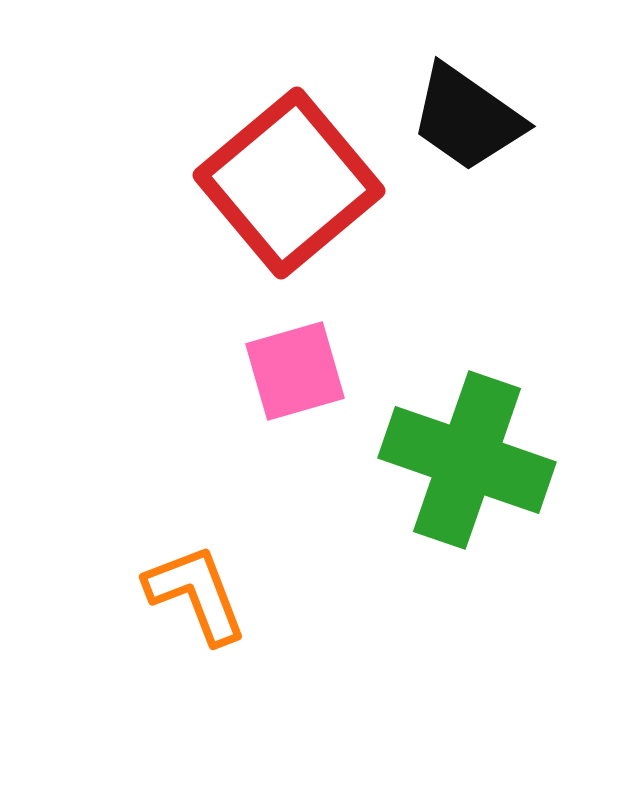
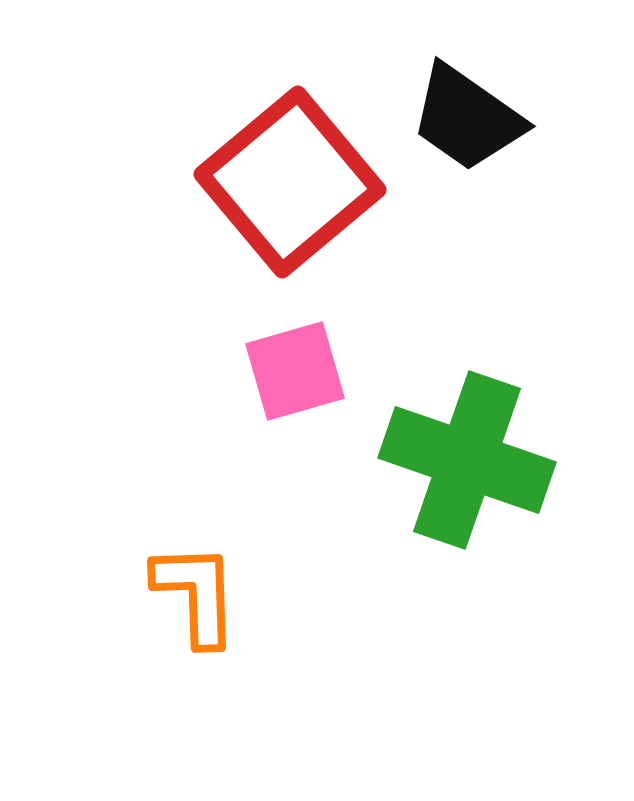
red square: moved 1 px right, 1 px up
orange L-shape: rotated 19 degrees clockwise
